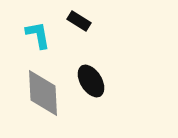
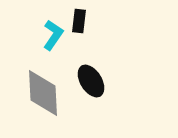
black rectangle: rotated 65 degrees clockwise
cyan L-shape: moved 15 px right; rotated 44 degrees clockwise
